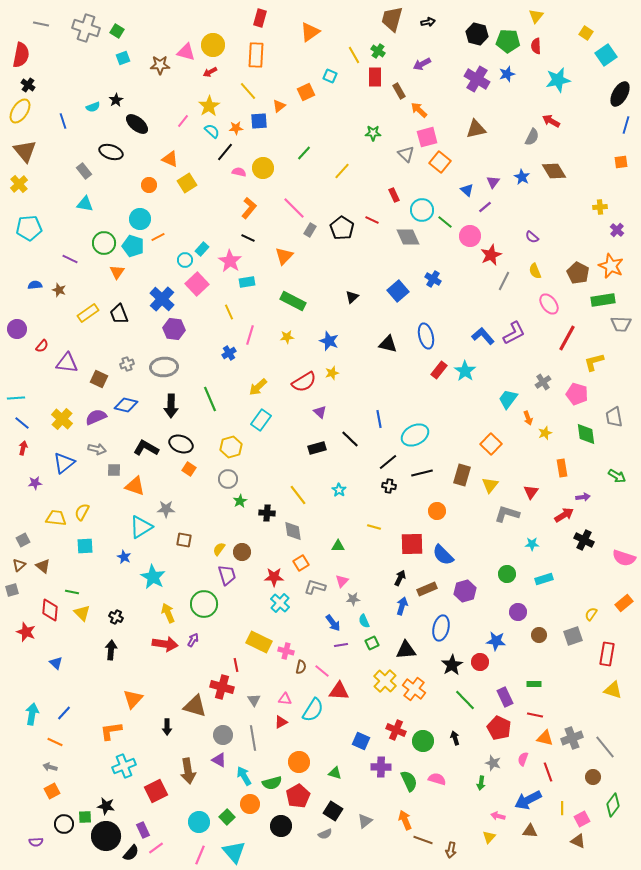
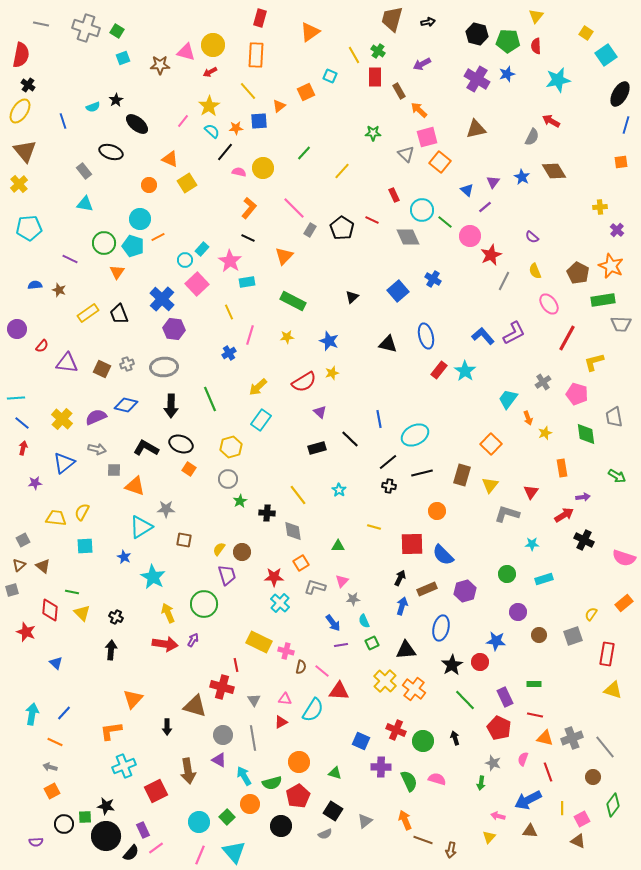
brown square at (99, 379): moved 3 px right, 10 px up
